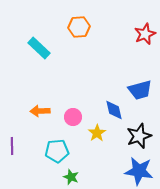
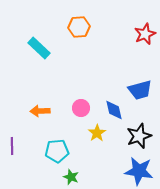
pink circle: moved 8 px right, 9 px up
